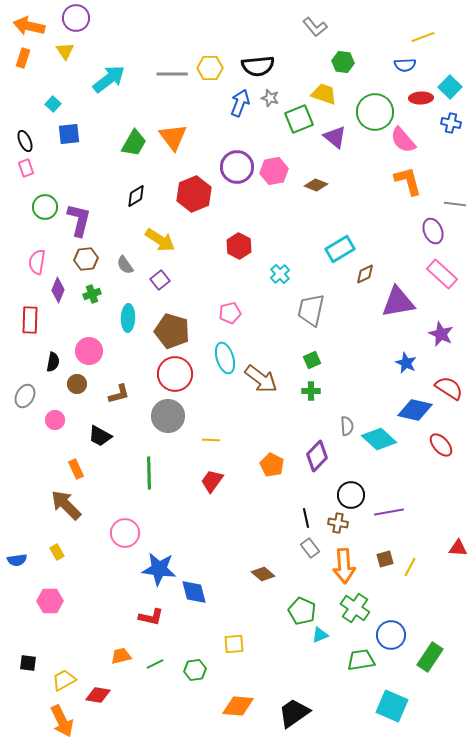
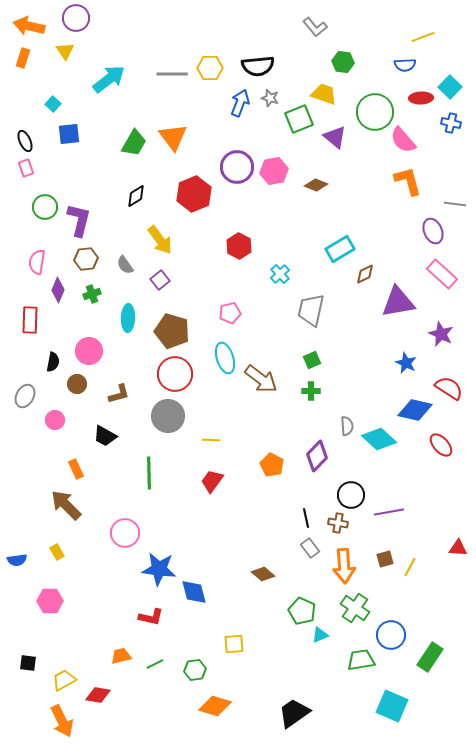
yellow arrow at (160, 240): rotated 20 degrees clockwise
black trapezoid at (100, 436): moved 5 px right
orange diamond at (238, 706): moved 23 px left; rotated 12 degrees clockwise
